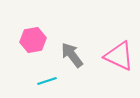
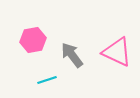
pink triangle: moved 2 px left, 4 px up
cyan line: moved 1 px up
